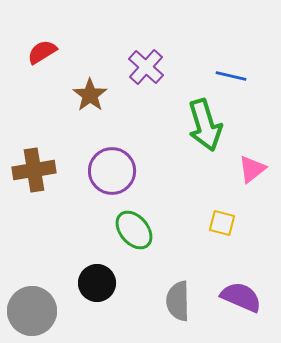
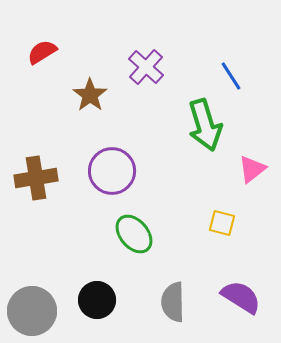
blue line: rotated 44 degrees clockwise
brown cross: moved 2 px right, 8 px down
green ellipse: moved 4 px down
black circle: moved 17 px down
purple semicircle: rotated 9 degrees clockwise
gray semicircle: moved 5 px left, 1 px down
